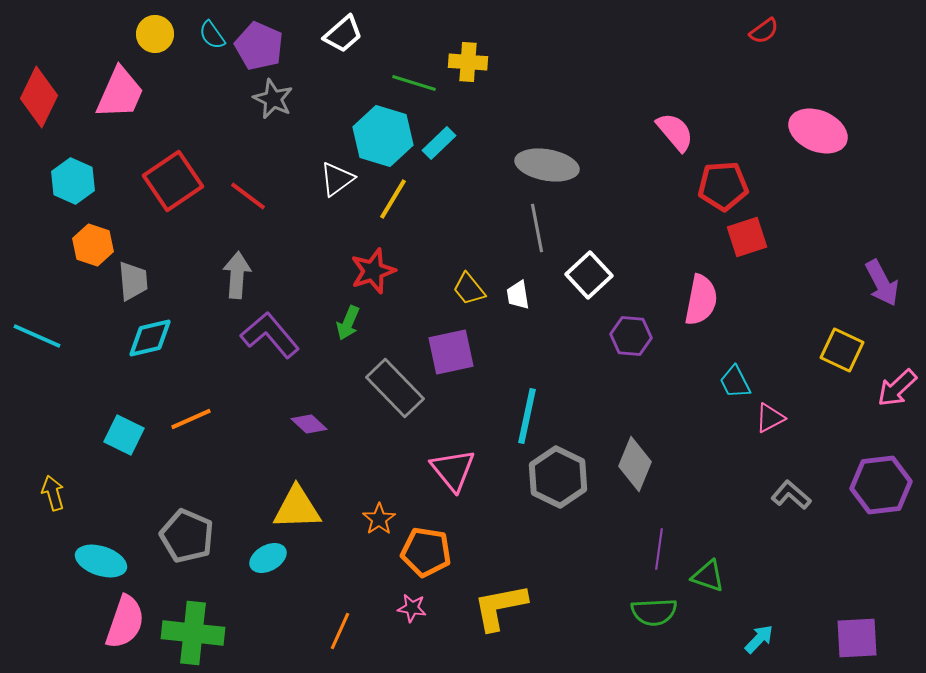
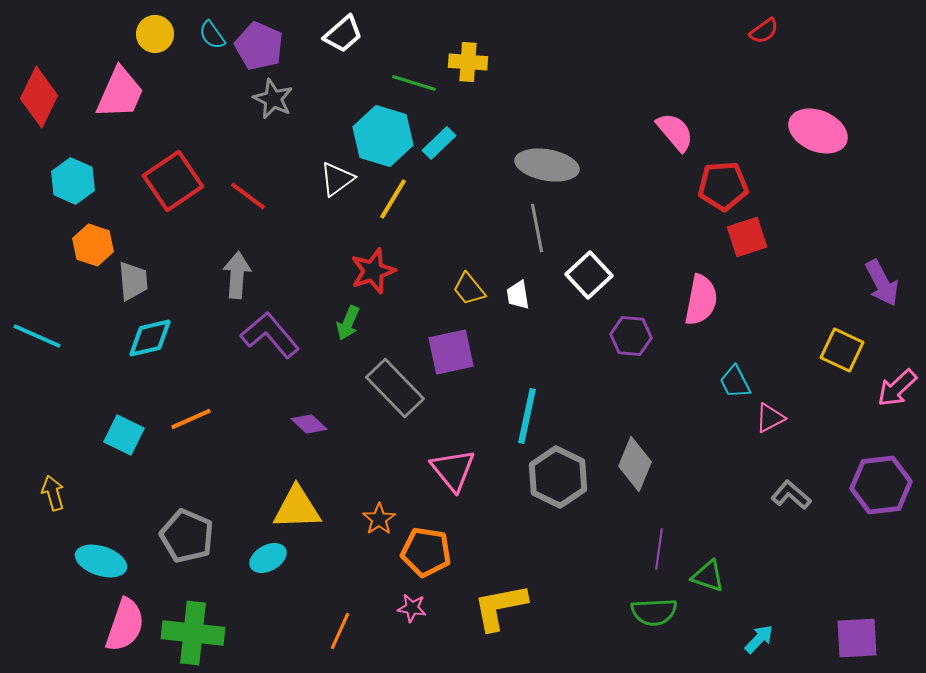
pink semicircle at (125, 622): moved 3 px down
